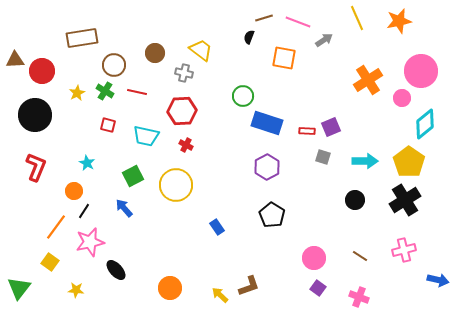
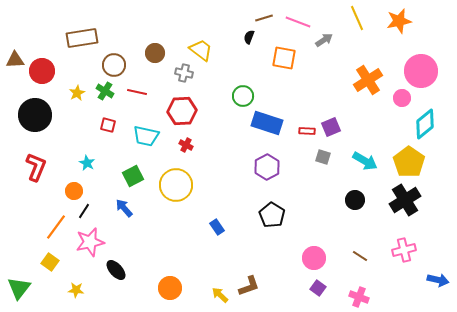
cyan arrow at (365, 161): rotated 30 degrees clockwise
